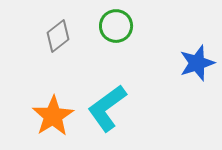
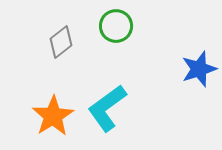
gray diamond: moved 3 px right, 6 px down
blue star: moved 2 px right, 6 px down
